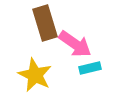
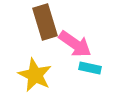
brown rectangle: moved 1 px up
cyan rectangle: rotated 25 degrees clockwise
